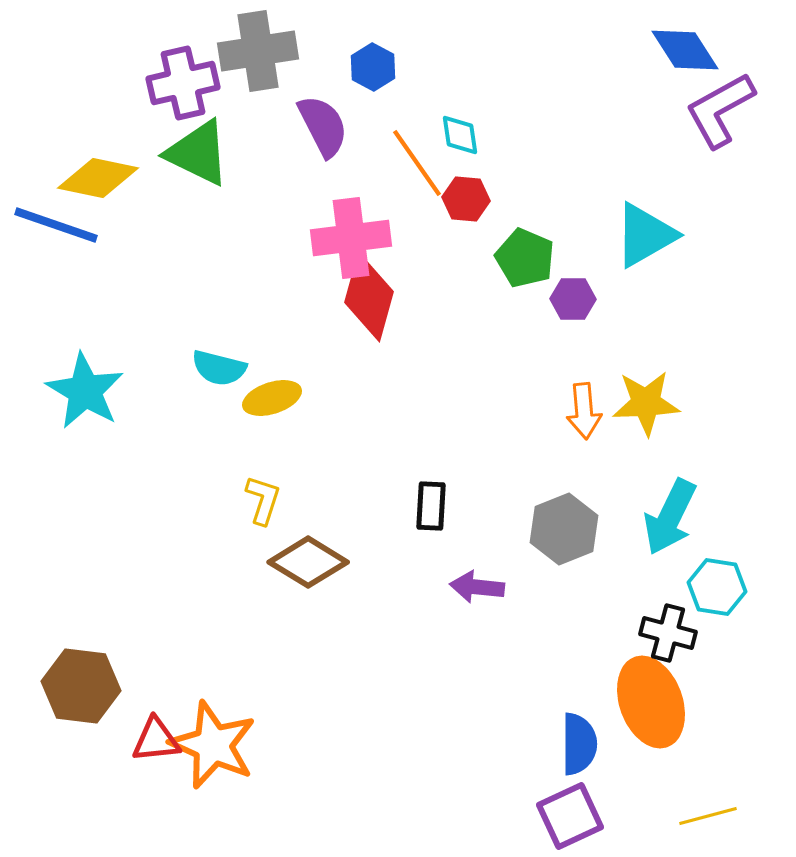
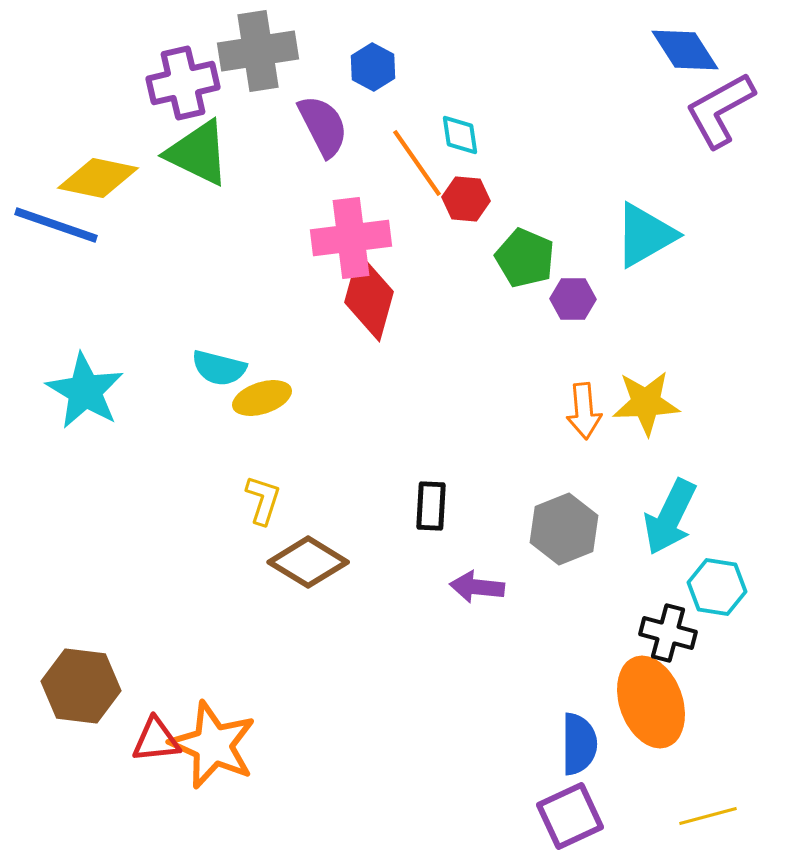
yellow ellipse: moved 10 px left
